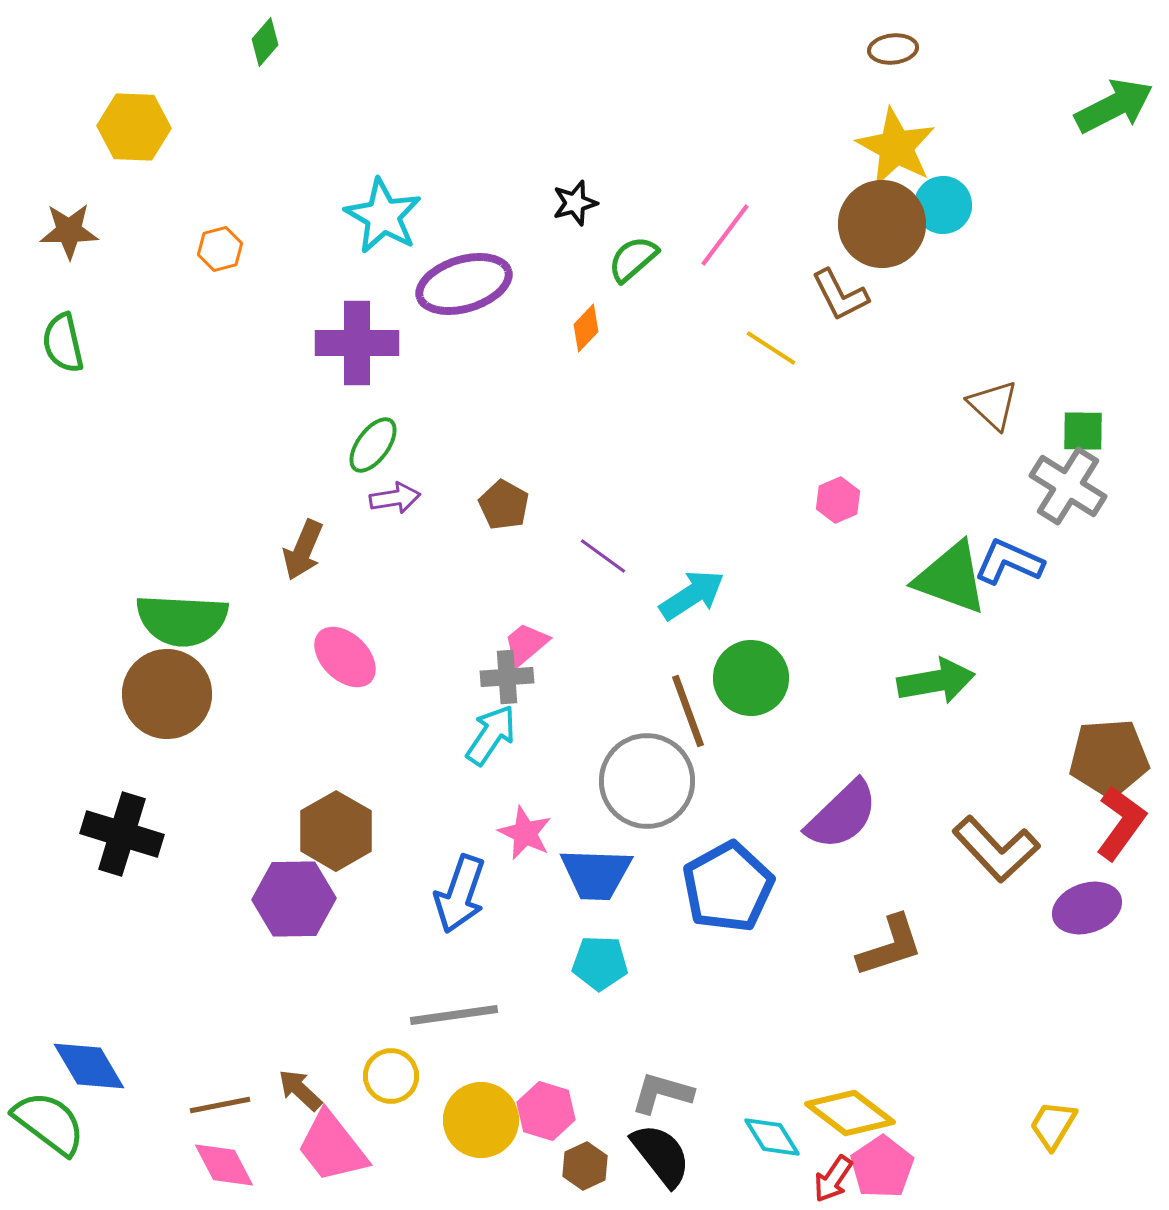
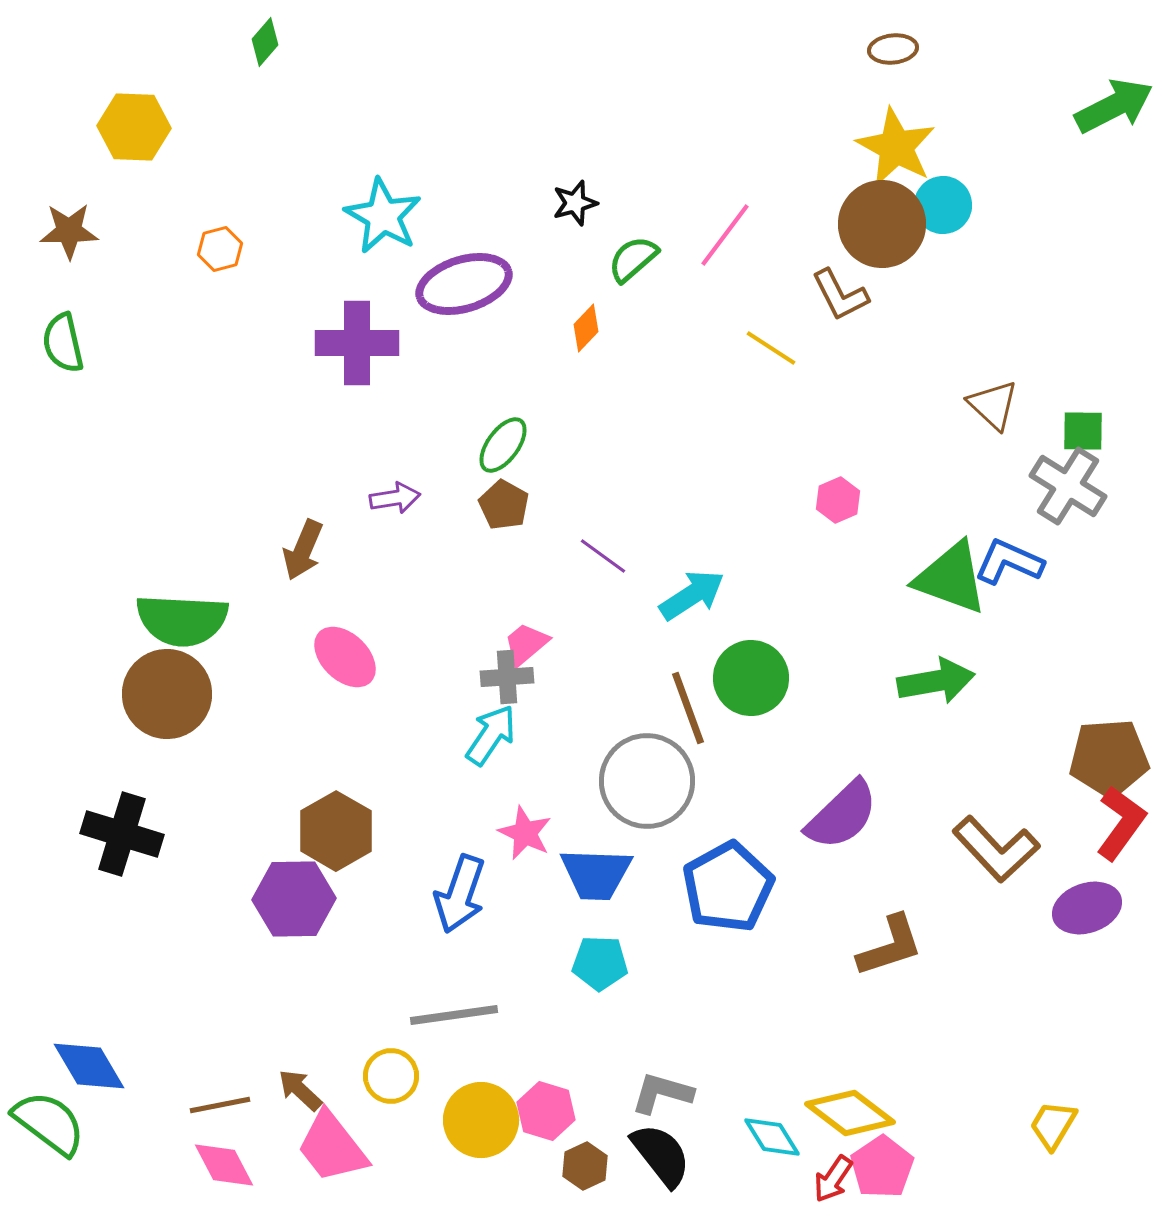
green ellipse at (373, 445): moved 130 px right
brown line at (688, 711): moved 3 px up
